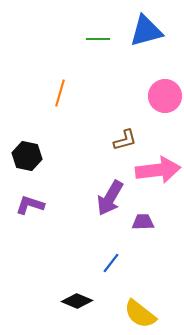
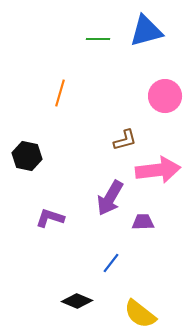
purple L-shape: moved 20 px right, 13 px down
